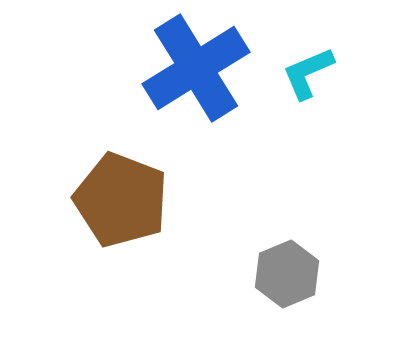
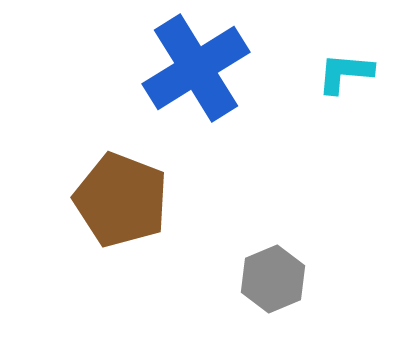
cyan L-shape: moved 37 px right; rotated 28 degrees clockwise
gray hexagon: moved 14 px left, 5 px down
